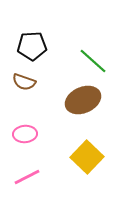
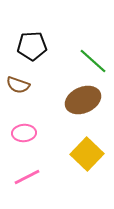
brown semicircle: moved 6 px left, 3 px down
pink ellipse: moved 1 px left, 1 px up
yellow square: moved 3 px up
